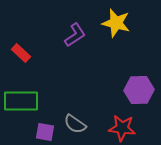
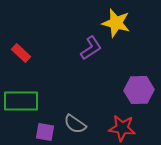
purple L-shape: moved 16 px right, 13 px down
